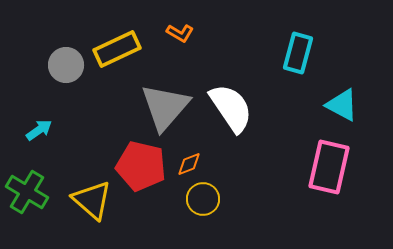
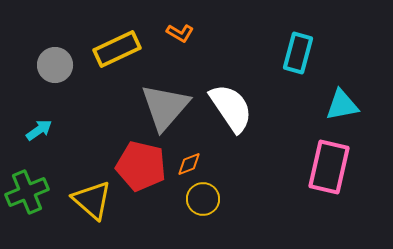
gray circle: moved 11 px left
cyan triangle: rotated 39 degrees counterclockwise
green cross: rotated 36 degrees clockwise
